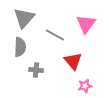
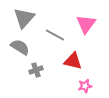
gray semicircle: rotated 60 degrees counterclockwise
red triangle: rotated 36 degrees counterclockwise
gray cross: rotated 24 degrees counterclockwise
